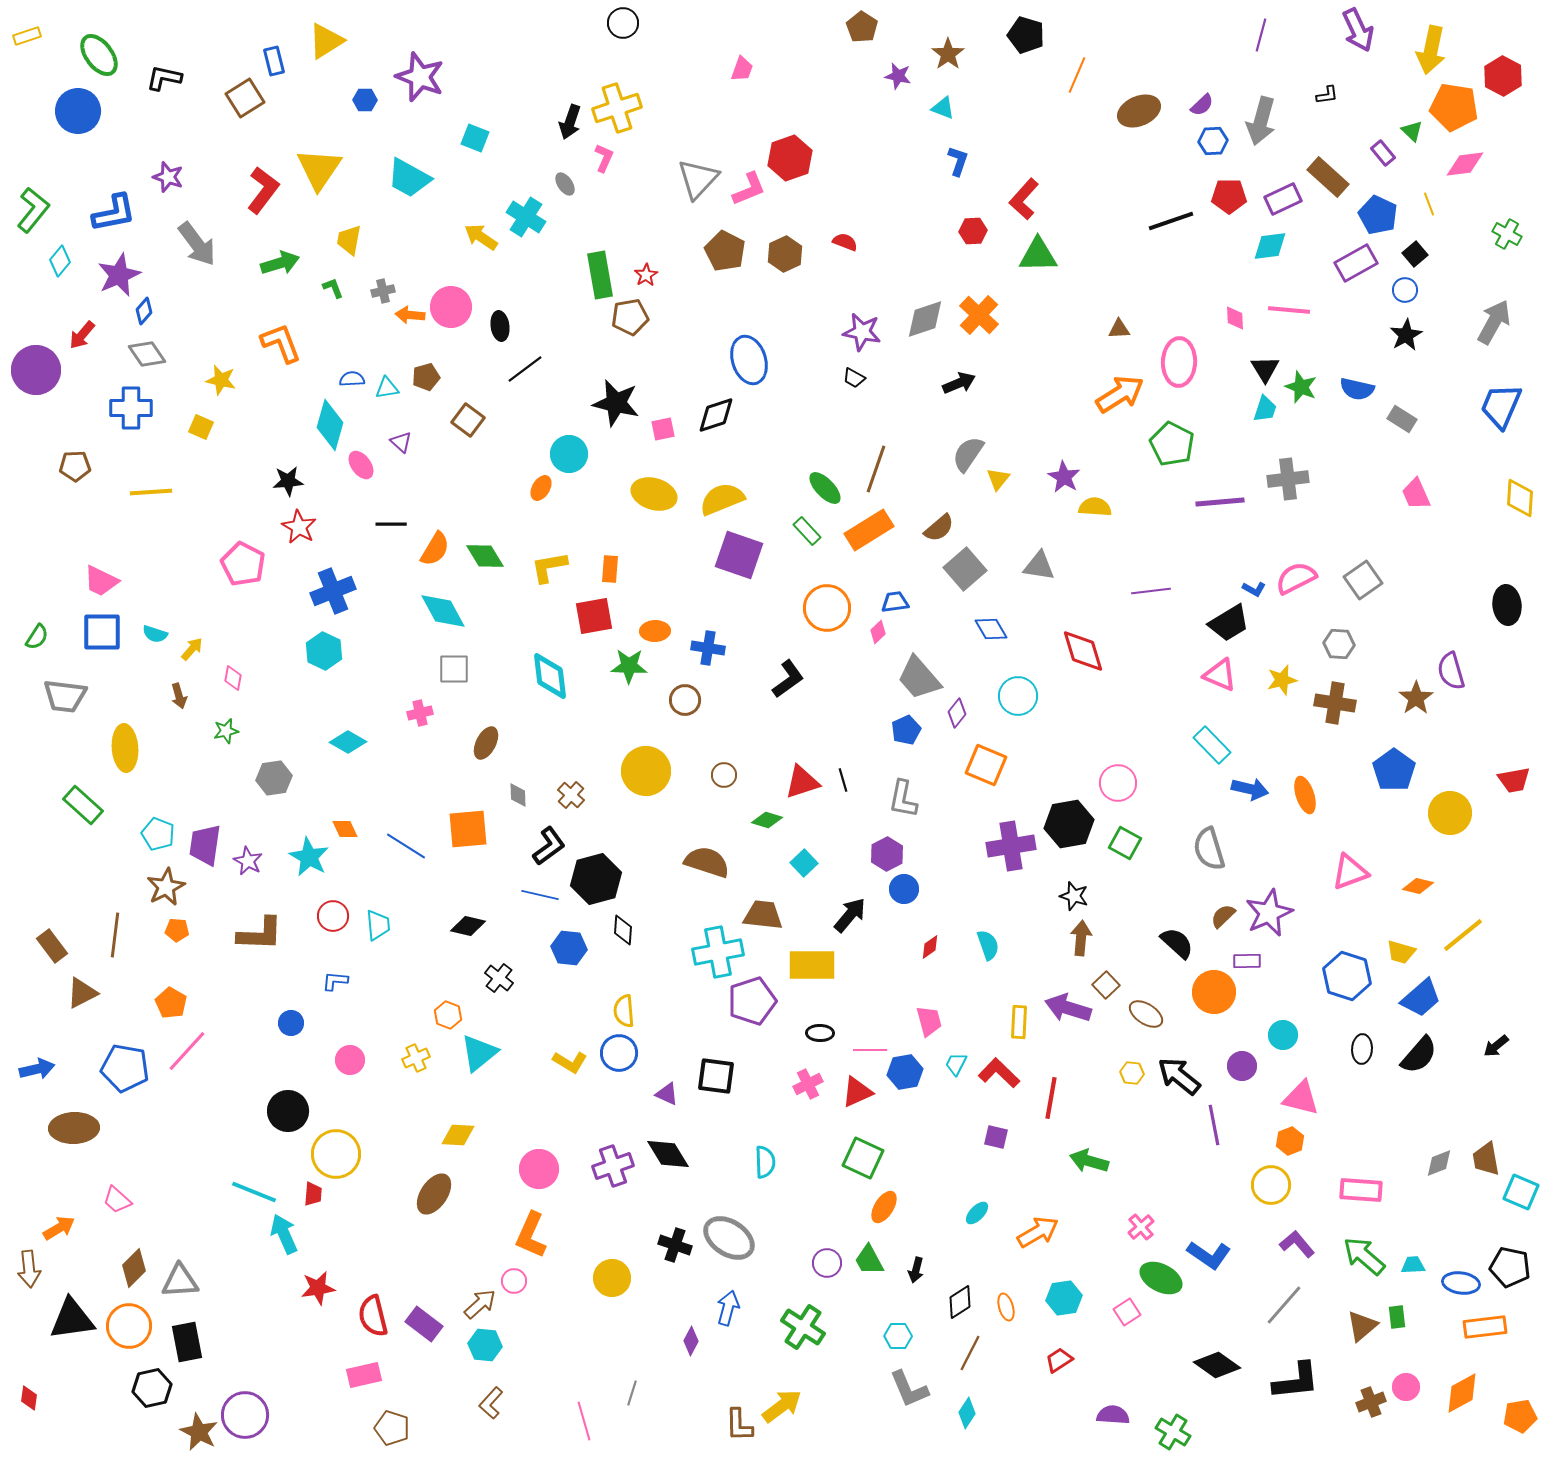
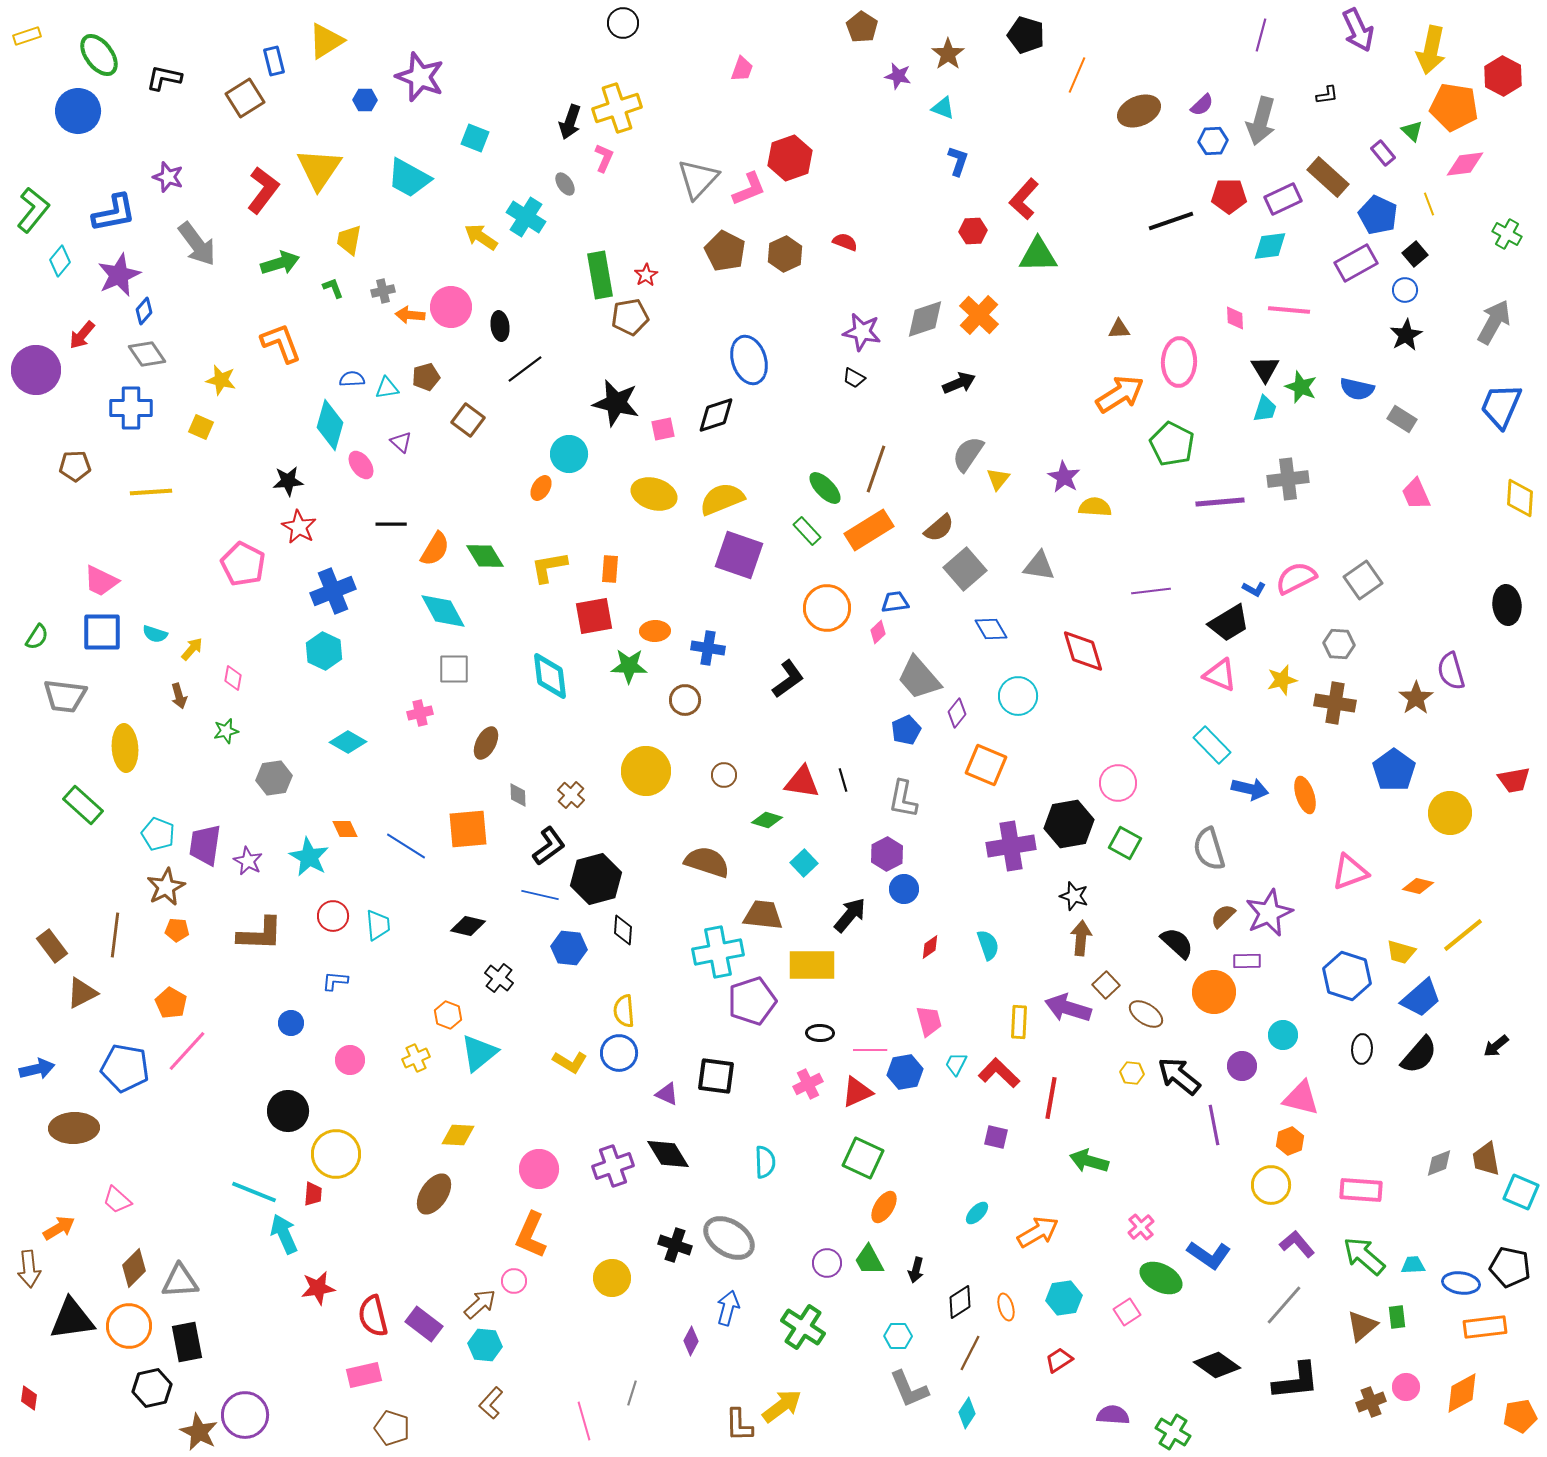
red triangle at (802, 782): rotated 27 degrees clockwise
